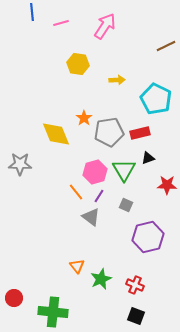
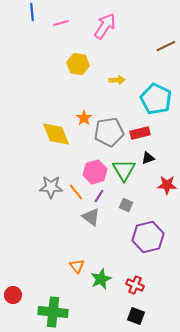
gray star: moved 31 px right, 23 px down
red circle: moved 1 px left, 3 px up
